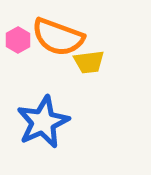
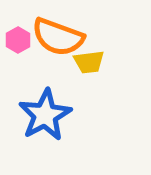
blue star: moved 2 px right, 7 px up; rotated 4 degrees counterclockwise
